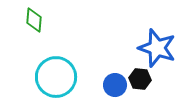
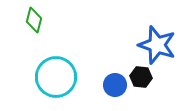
green diamond: rotated 10 degrees clockwise
blue star: moved 3 px up
black hexagon: moved 1 px right, 2 px up
